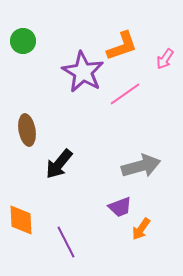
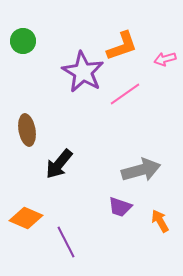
pink arrow: rotated 40 degrees clockwise
gray arrow: moved 4 px down
purple trapezoid: rotated 40 degrees clockwise
orange diamond: moved 5 px right, 2 px up; rotated 64 degrees counterclockwise
orange arrow: moved 19 px right, 8 px up; rotated 115 degrees clockwise
